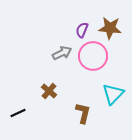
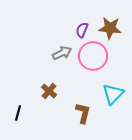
black line: rotated 49 degrees counterclockwise
